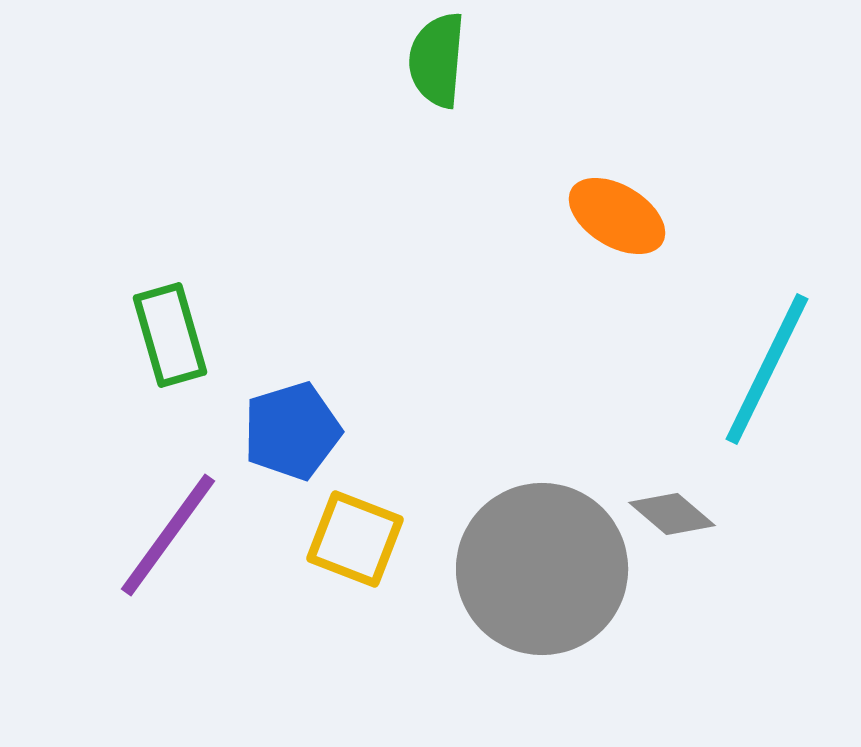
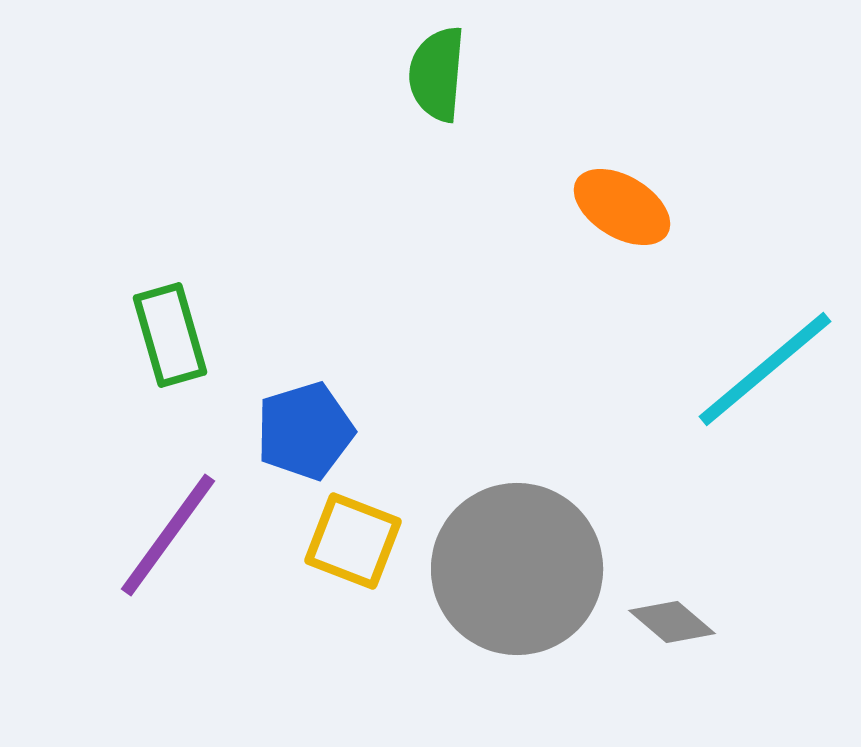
green semicircle: moved 14 px down
orange ellipse: moved 5 px right, 9 px up
cyan line: moved 2 px left; rotated 24 degrees clockwise
blue pentagon: moved 13 px right
gray diamond: moved 108 px down
yellow square: moved 2 px left, 2 px down
gray circle: moved 25 px left
